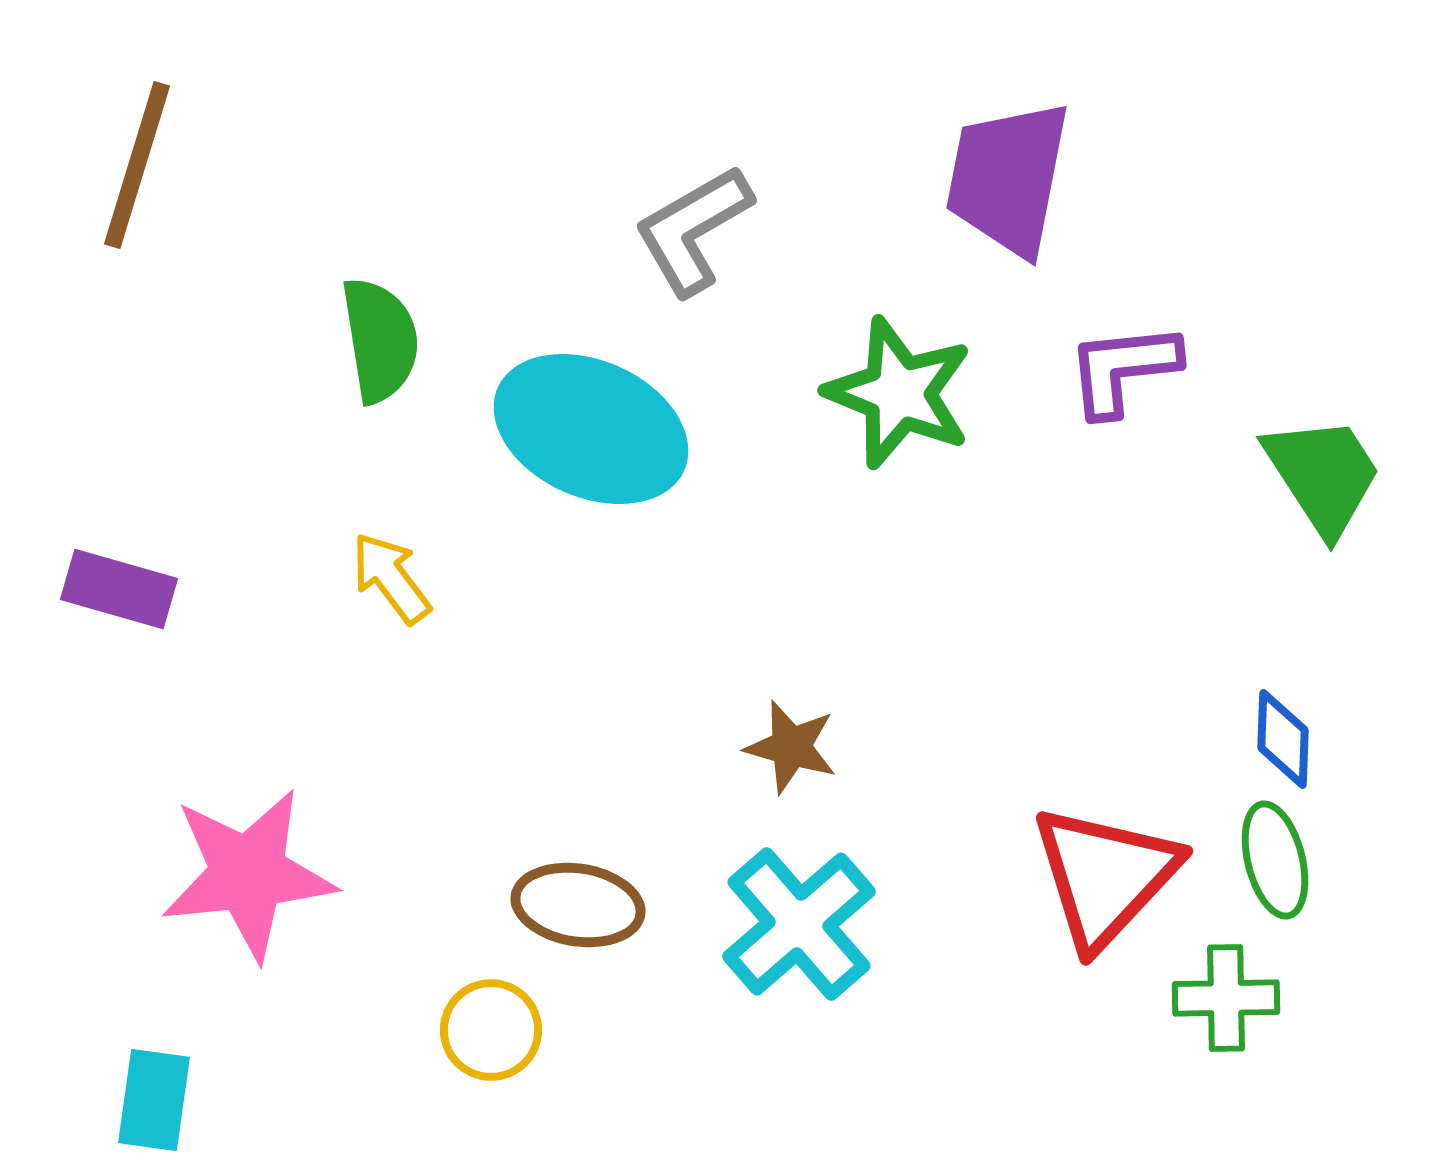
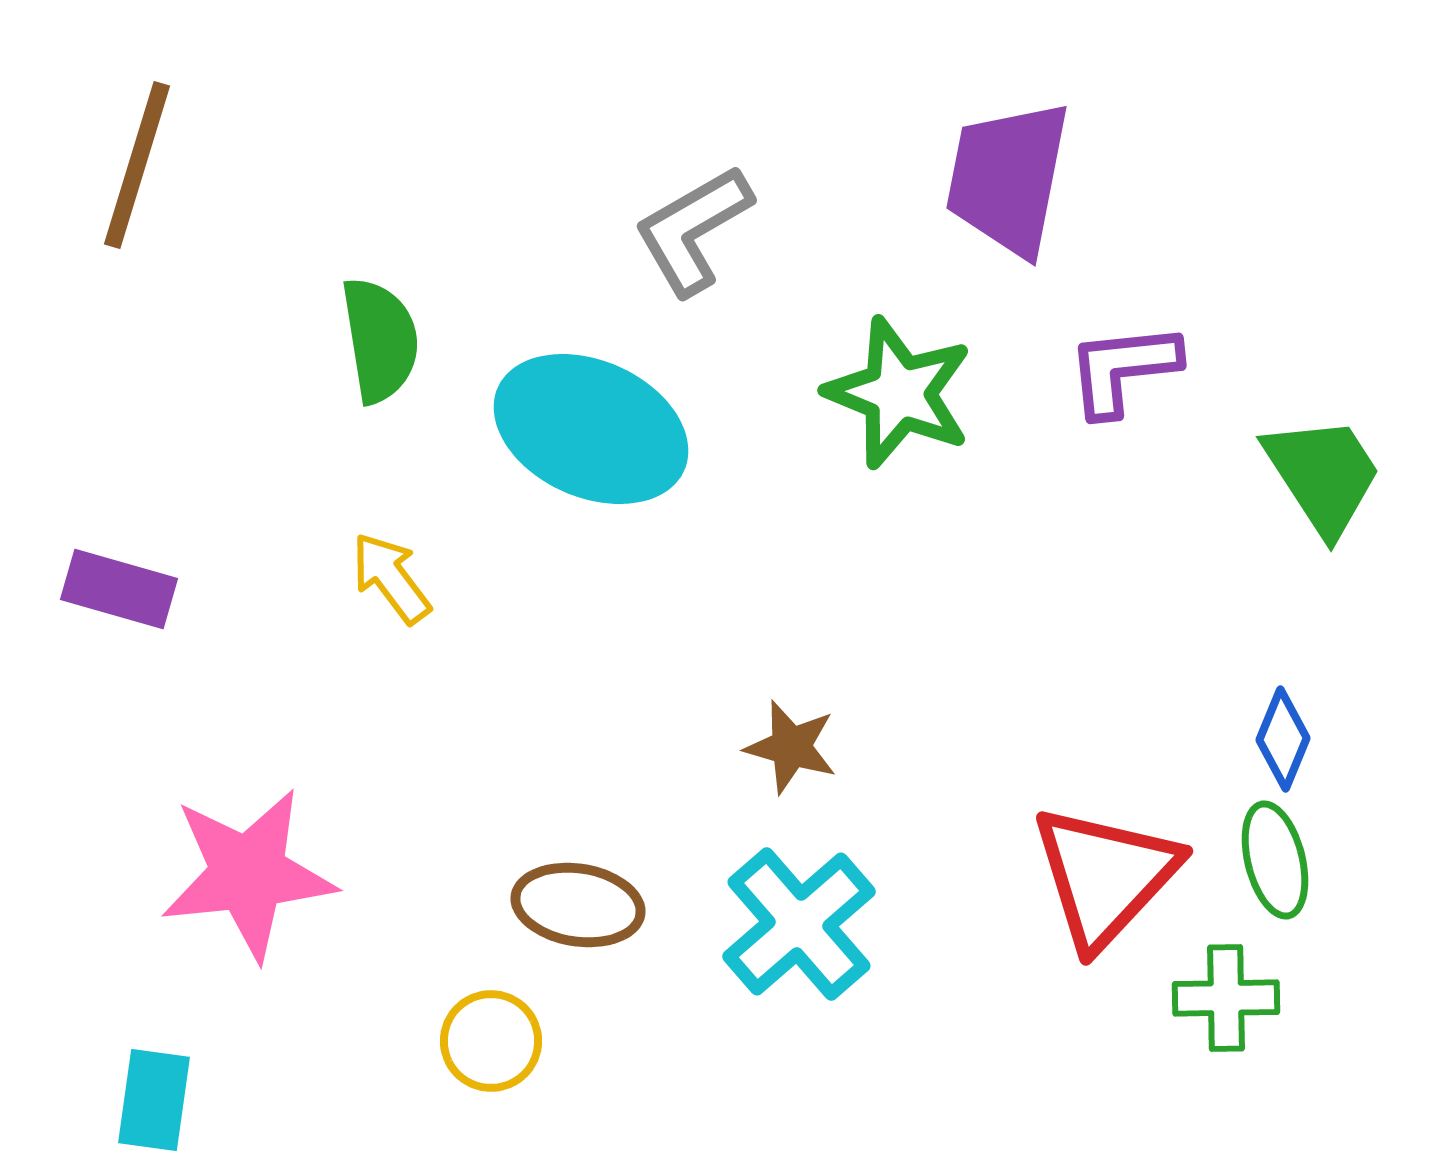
blue diamond: rotated 20 degrees clockwise
yellow circle: moved 11 px down
